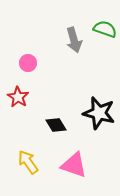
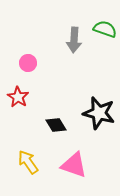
gray arrow: rotated 20 degrees clockwise
